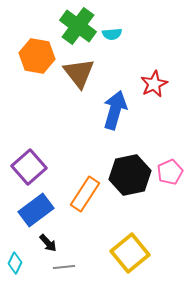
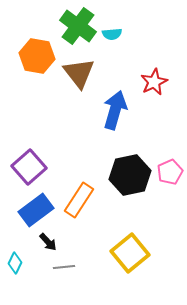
red star: moved 2 px up
orange rectangle: moved 6 px left, 6 px down
black arrow: moved 1 px up
